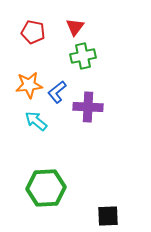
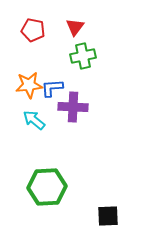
red pentagon: moved 2 px up
blue L-shape: moved 5 px left, 4 px up; rotated 35 degrees clockwise
purple cross: moved 15 px left
cyan arrow: moved 2 px left, 1 px up
green hexagon: moved 1 px right, 1 px up
